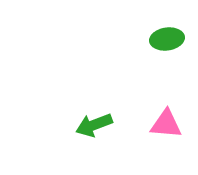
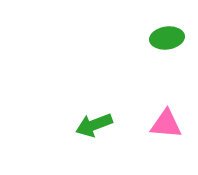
green ellipse: moved 1 px up
